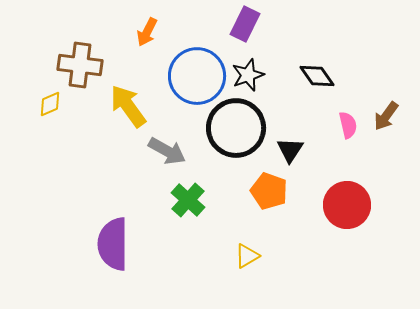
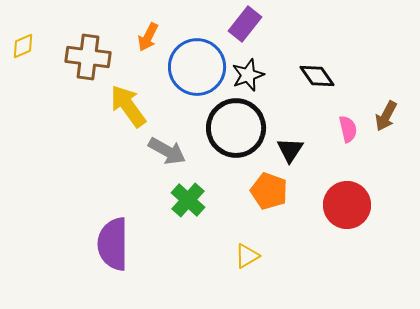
purple rectangle: rotated 12 degrees clockwise
orange arrow: moved 1 px right, 5 px down
brown cross: moved 8 px right, 8 px up
blue circle: moved 9 px up
yellow diamond: moved 27 px left, 58 px up
brown arrow: rotated 8 degrees counterclockwise
pink semicircle: moved 4 px down
